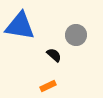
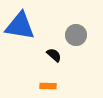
orange rectangle: rotated 28 degrees clockwise
